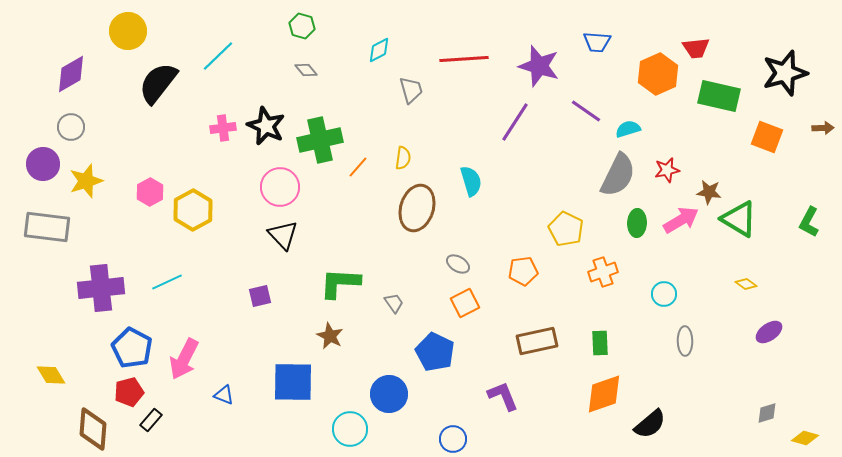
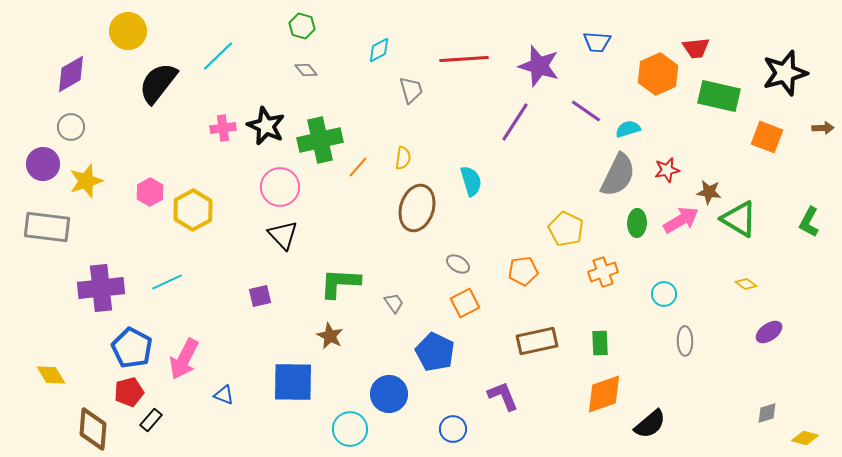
blue circle at (453, 439): moved 10 px up
